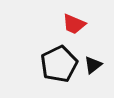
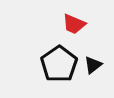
black pentagon: rotated 9 degrees counterclockwise
